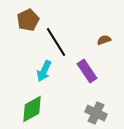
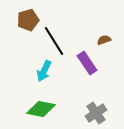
brown pentagon: rotated 10 degrees clockwise
black line: moved 2 px left, 1 px up
purple rectangle: moved 8 px up
green diamond: moved 9 px right; rotated 40 degrees clockwise
gray cross: rotated 30 degrees clockwise
